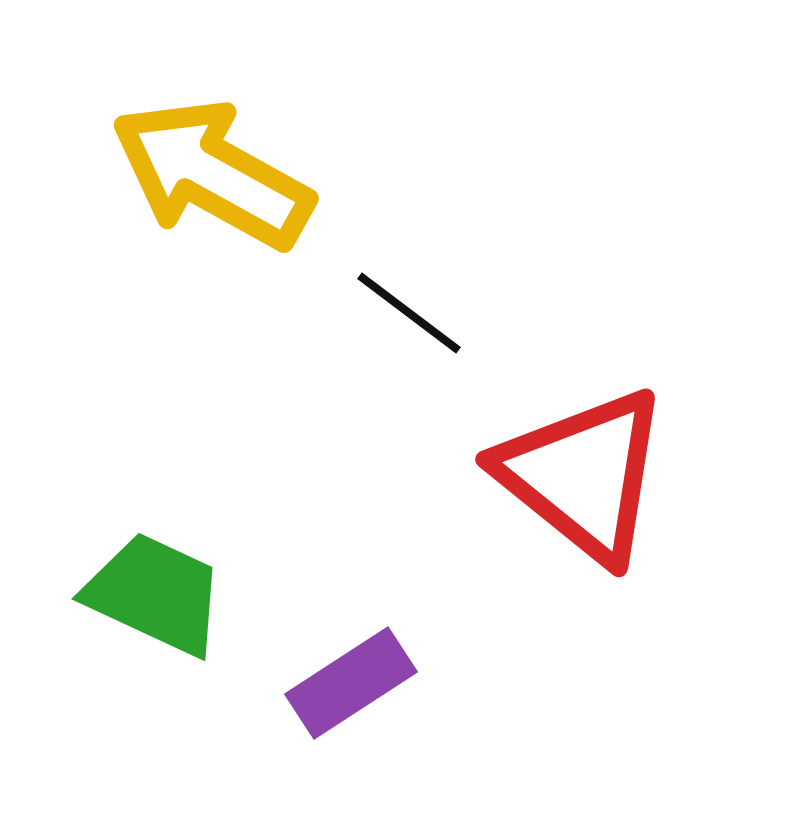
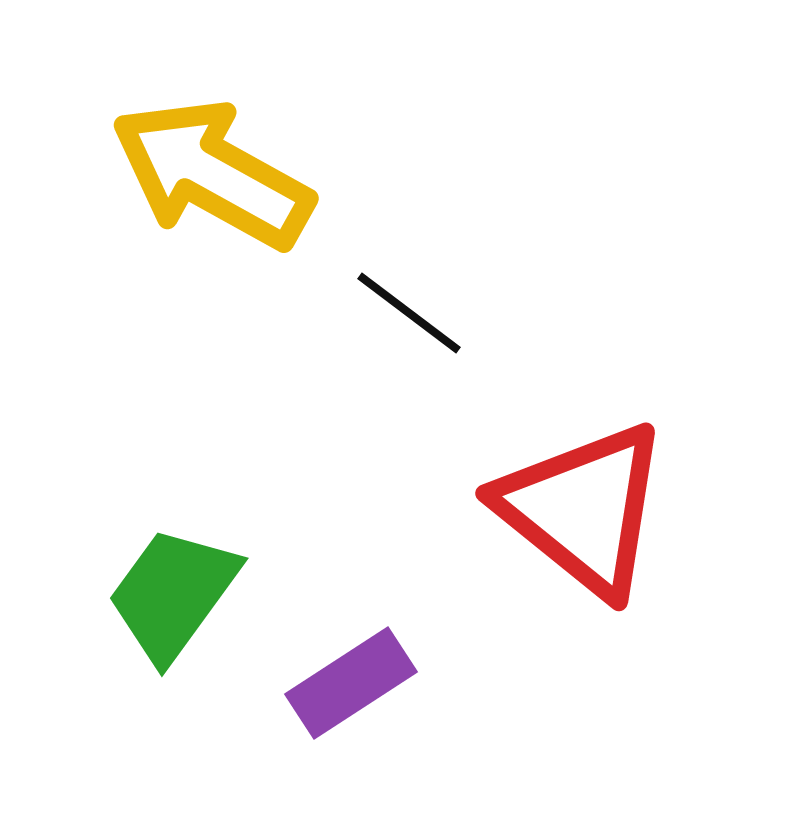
red triangle: moved 34 px down
green trapezoid: moved 18 px right; rotated 79 degrees counterclockwise
